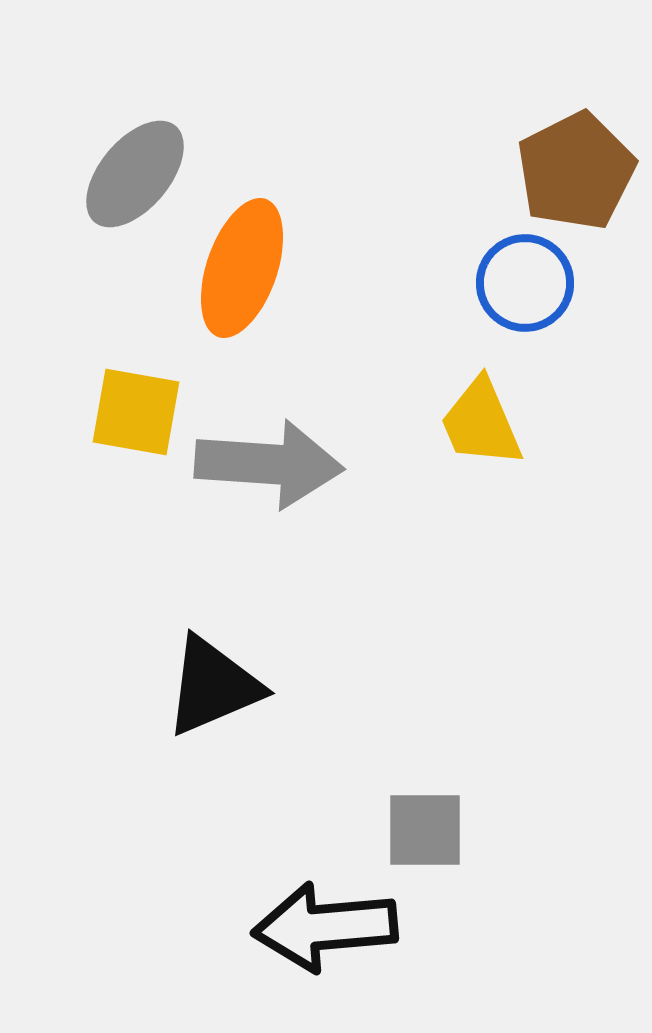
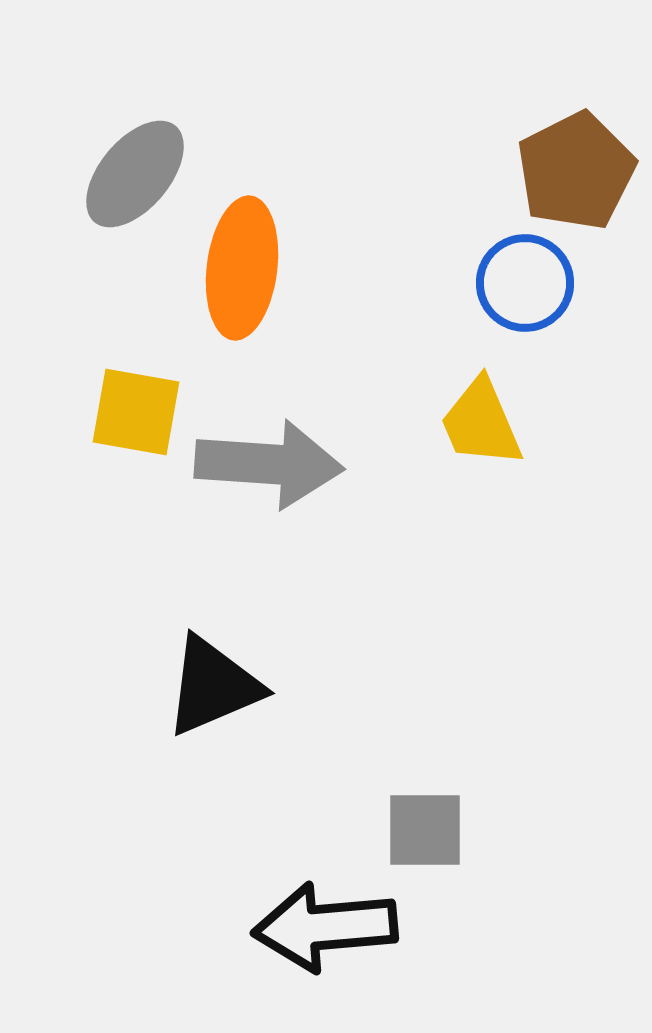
orange ellipse: rotated 12 degrees counterclockwise
